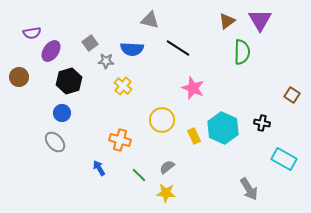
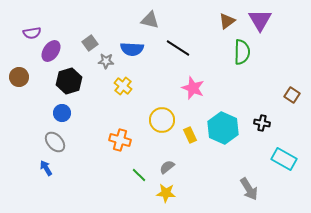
yellow rectangle: moved 4 px left, 1 px up
blue arrow: moved 53 px left
